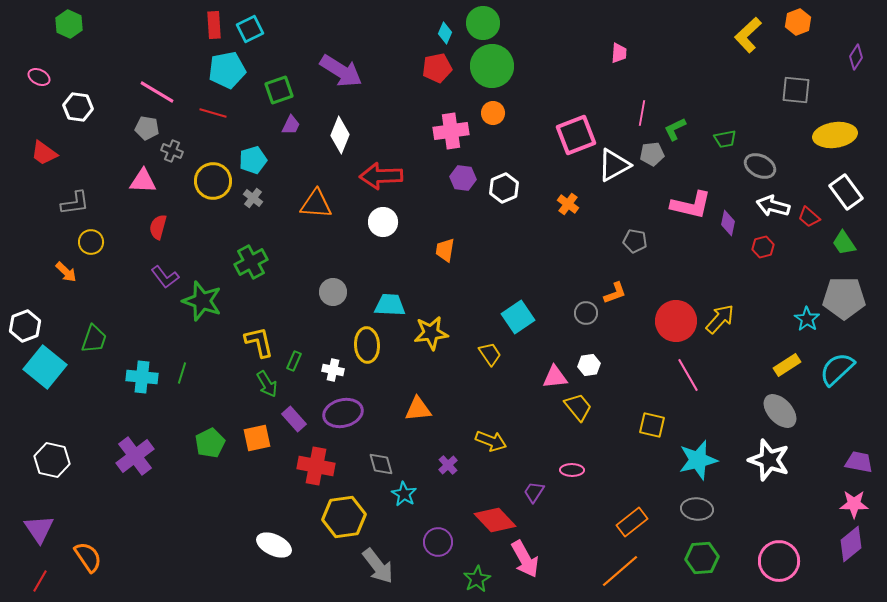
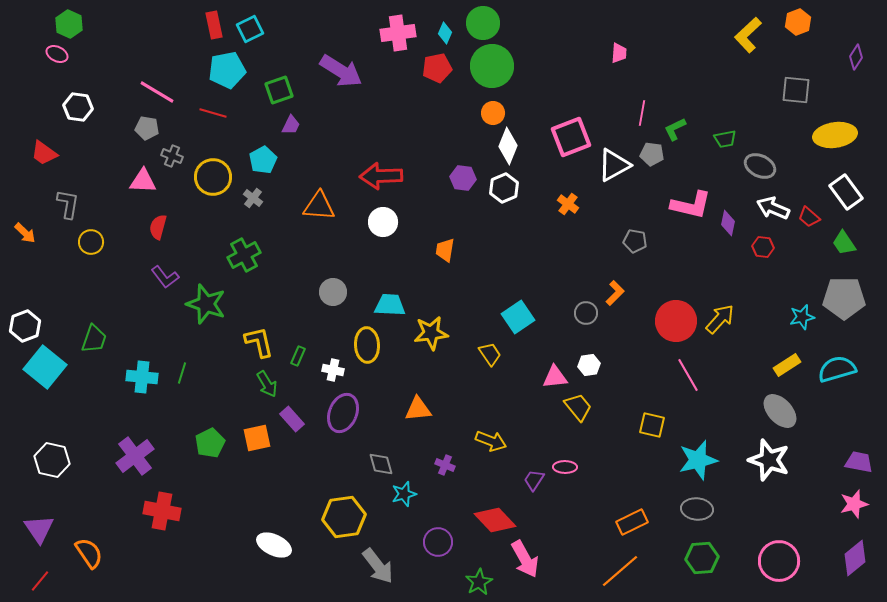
red rectangle at (214, 25): rotated 8 degrees counterclockwise
pink ellipse at (39, 77): moved 18 px right, 23 px up
pink cross at (451, 131): moved 53 px left, 98 px up
white diamond at (340, 135): moved 168 px right, 11 px down
pink square at (576, 135): moved 5 px left, 2 px down
gray cross at (172, 151): moved 5 px down
gray pentagon at (652, 154): rotated 15 degrees clockwise
cyan pentagon at (253, 160): moved 10 px right; rotated 12 degrees counterclockwise
yellow circle at (213, 181): moved 4 px up
gray L-shape at (75, 203): moved 7 px left, 1 px down; rotated 72 degrees counterclockwise
orange triangle at (316, 204): moved 3 px right, 2 px down
white arrow at (773, 206): moved 2 px down; rotated 8 degrees clockwise
red hexagon at (763, 247): rotated 20 degrees clockwise
green cross at (251, 262): moved 7 px left, 7 px up
orange arrow at (66, 272): moved 41 px left, 39 px up
orange L-shape at (615, 293): rotated 25 degrees counterclockwise
green star at (202, 301): moved 4 px right, 3 px down
cyan star at (807, 319): moved 5 px left, 2 px up; rotated 25 degrees clockwise
green rectangle at (294, 361): moved 4 px right, 5 px up
cyan semicircle at (837, 369): rotated 27 degrees clockwise
purple ellipse at (343, 413): rotated 54 degrees counterclockwise
purple rectangle at (294, 419): moved 2 px left
purple cross at (448, 465): moved 3 px left; rotated 24 degrees counterclockwise
red cross at (316, 466): moved 154 px left, 45 px down
pink ellipse at (572, 470): moved 7 px left, 3 px up
purple trapezoid at (534, 492): moved 12 px up
cyan star at (404, 494): rotated 25 degrees clockwise
pink star at (854, 504): rotated 16 degrees counterclockwise
orange rectangle at (632, 522): rotated 12 degrees clockwise
purple diamond at (851, 544): moved 4 px right, 14 px down
orange semicircle at (88, 557): moved 1 px right, 4 px up
green star at (477, 579): moved 2 px right, 3 px down
red line at (40, 581): rotated 10 degrees clockwise
